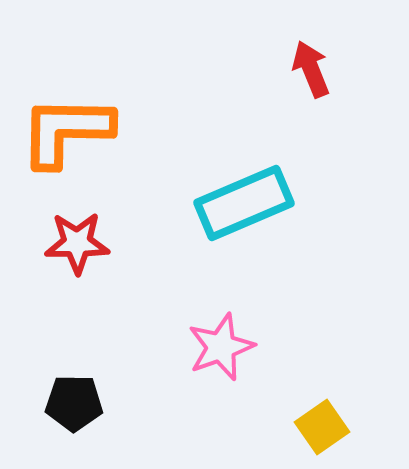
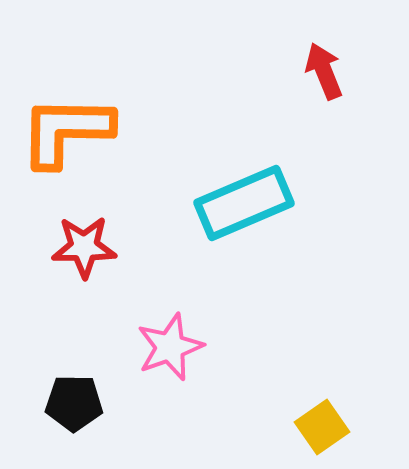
red arrow: moved 13 px right, 2 px down
red star: moved 7 px right, 4 px down
pink star: moved 51 px left
